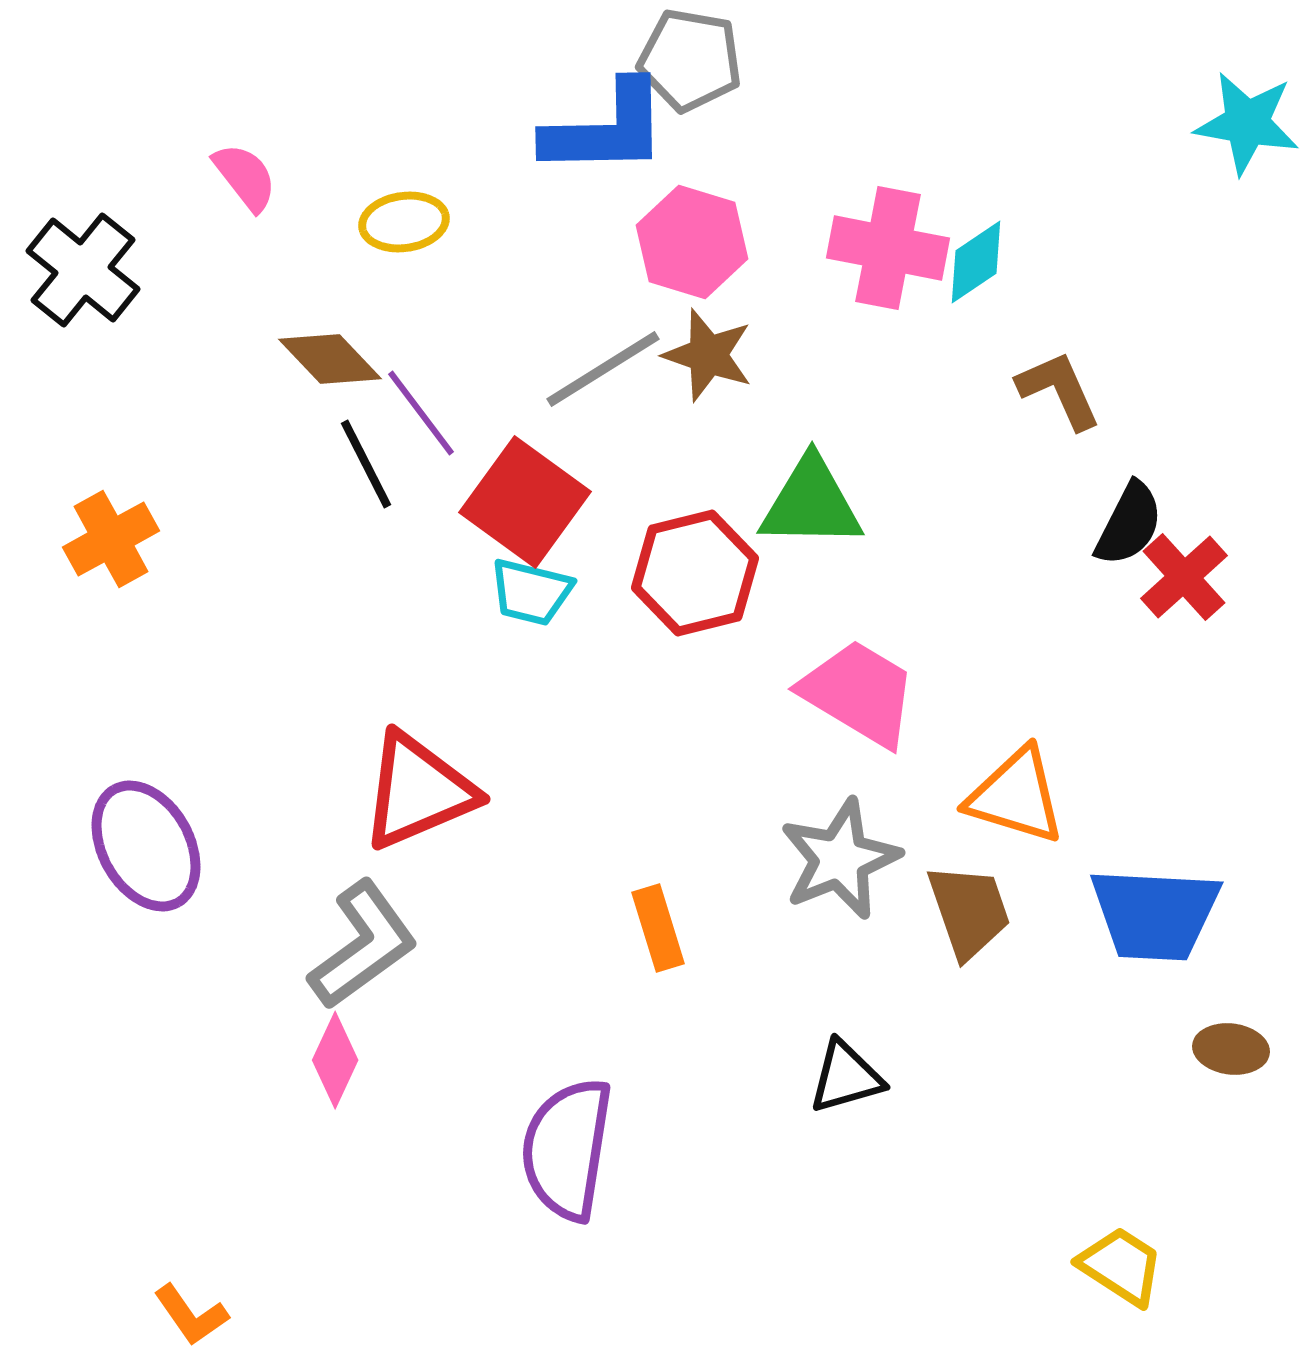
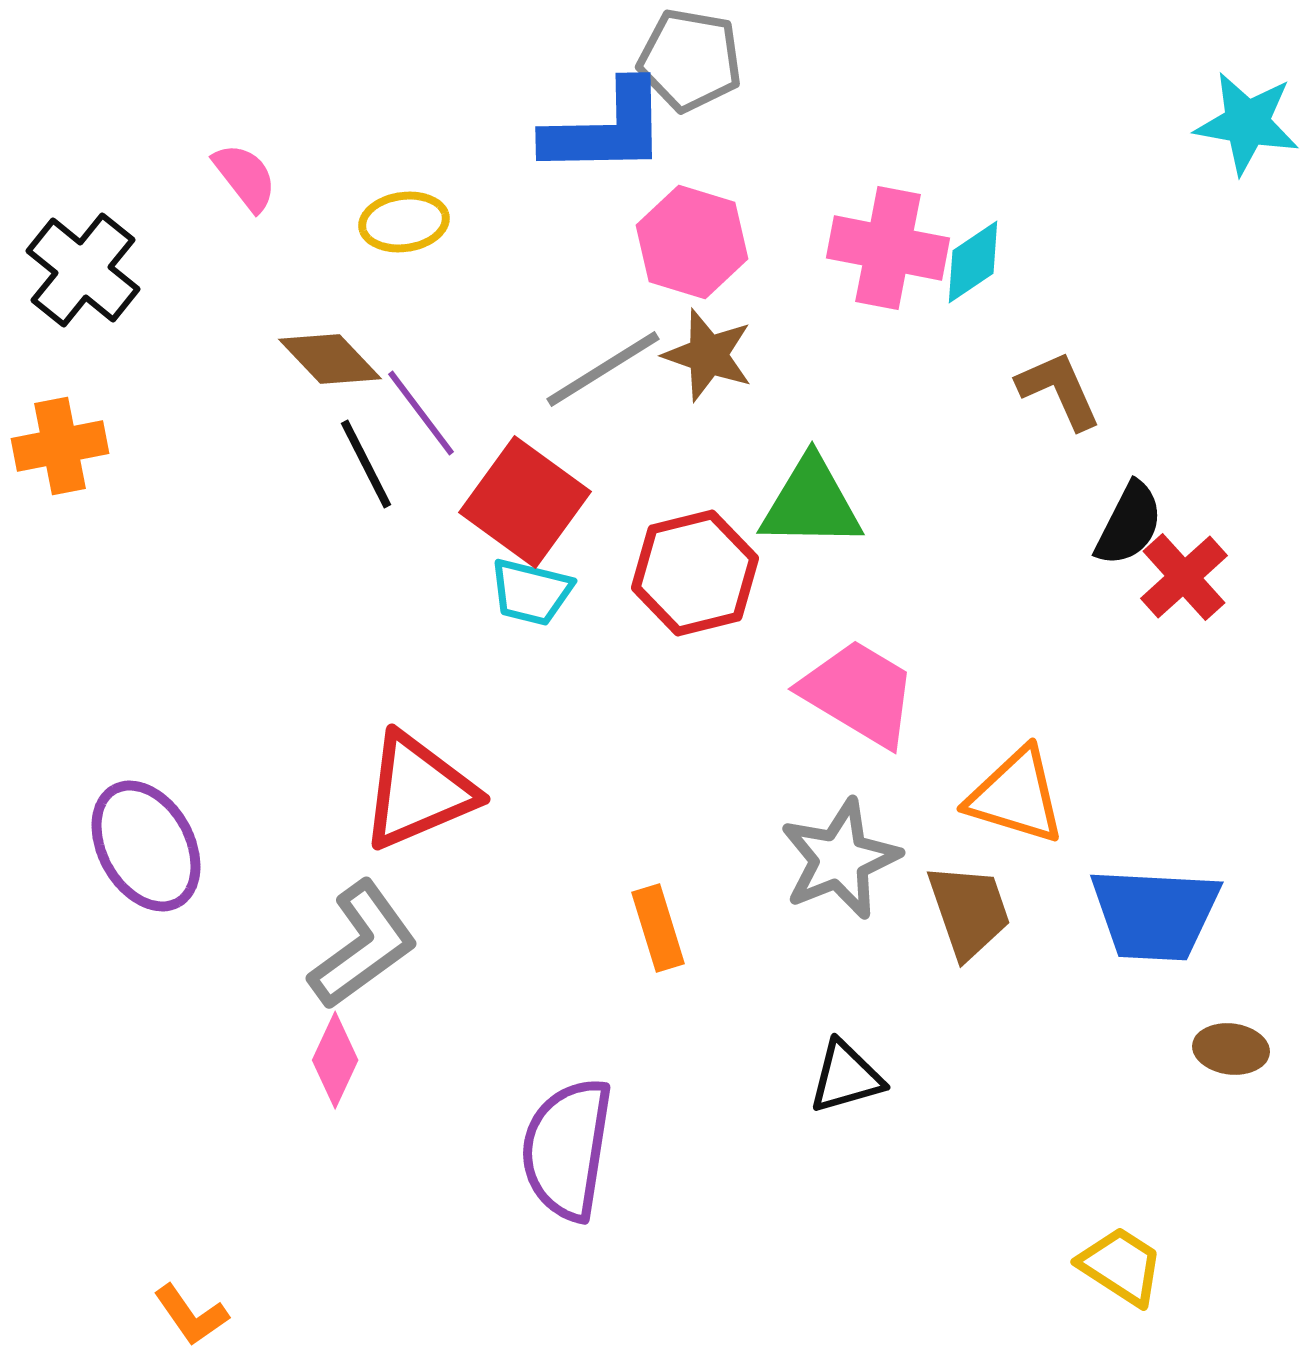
cyan diamond: moved 3 px left
orange cross: moved 51 px left, 93 px up; rotated 18 degrees clockwise
